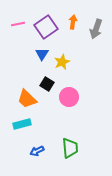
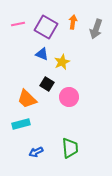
purple square: rotated 25 degrees counterclockwise
blue triangle: rotated 40 degrees counterclockwise
cyan rectangle: moved 1 px left
blue arrow: moved 1 px left, 1 px down
